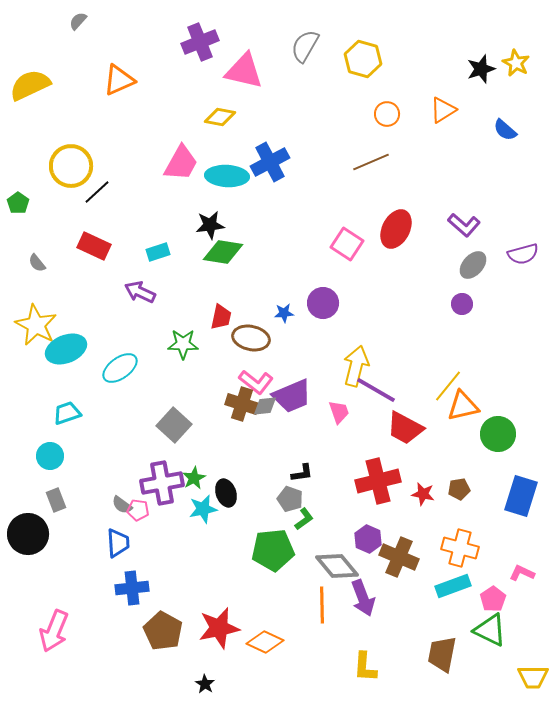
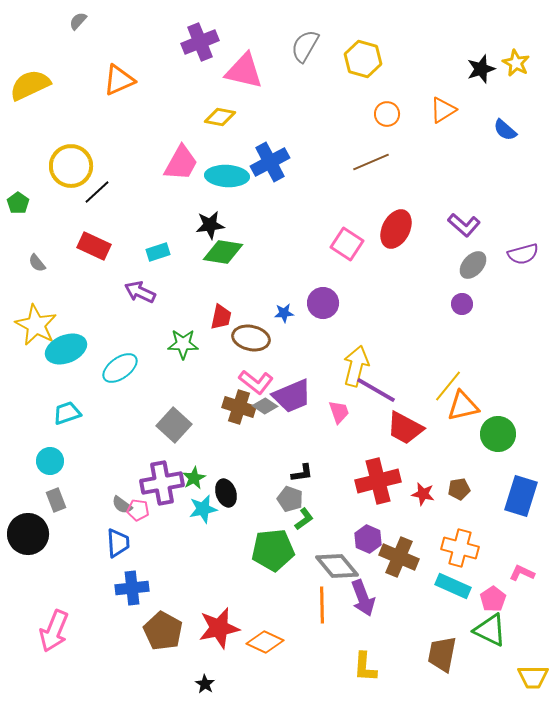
brown cross at (242, 404): moved 3 px left, 3 px down
gray diamond at (265, 406): rotated 40 degrees clockwise
cyan circle at (50, 456): moved 5 px down
cyan rectangle at (453, 586): rotated 44 degrees clockwise
